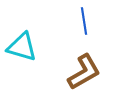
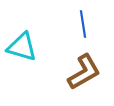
blue line: moved 1 px left, 3 px down
